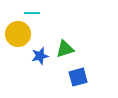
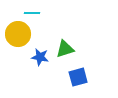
blue star: moved 1 px down; rotated 24 degrees clockwise
